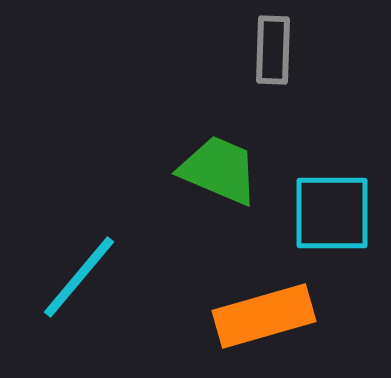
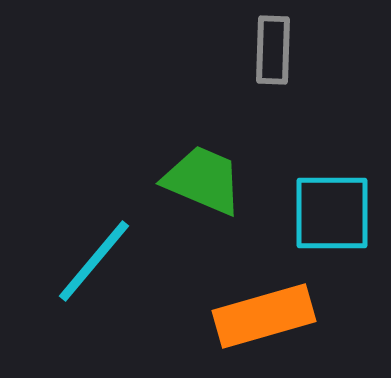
green trapezoid: moved 16 px left, 10 px down
cyan line: moved 15 px right, 16 px up
